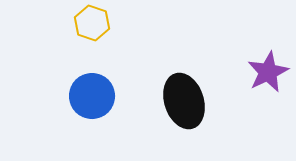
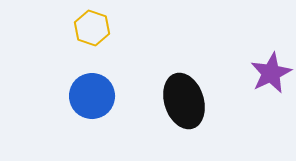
yellow hexagon: moved 5 px down
purple star: moved 3 px right, 1 px down
